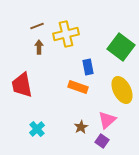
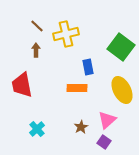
brown line: rotated 64 degrees clockwise
brown arrow: moved 3 px left, 3 px down
orange rectangle: moved 1 px left, 1 px down; rotated 18 degrees counterclockwise
purple square: moved 2 px right, 1 px down
